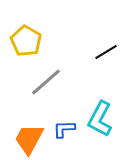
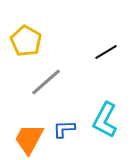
cyan L-shape: moved 5 px right, 1 px down
